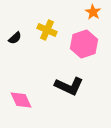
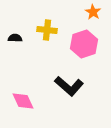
yellow cross: rotated 18 degrees counterclockwise
black semicircle: rotated 136 degrees counterclockwise
black L-shape: rotated 16 degrees clockwise
pink diamond: moved 2 px right, 1 px down
